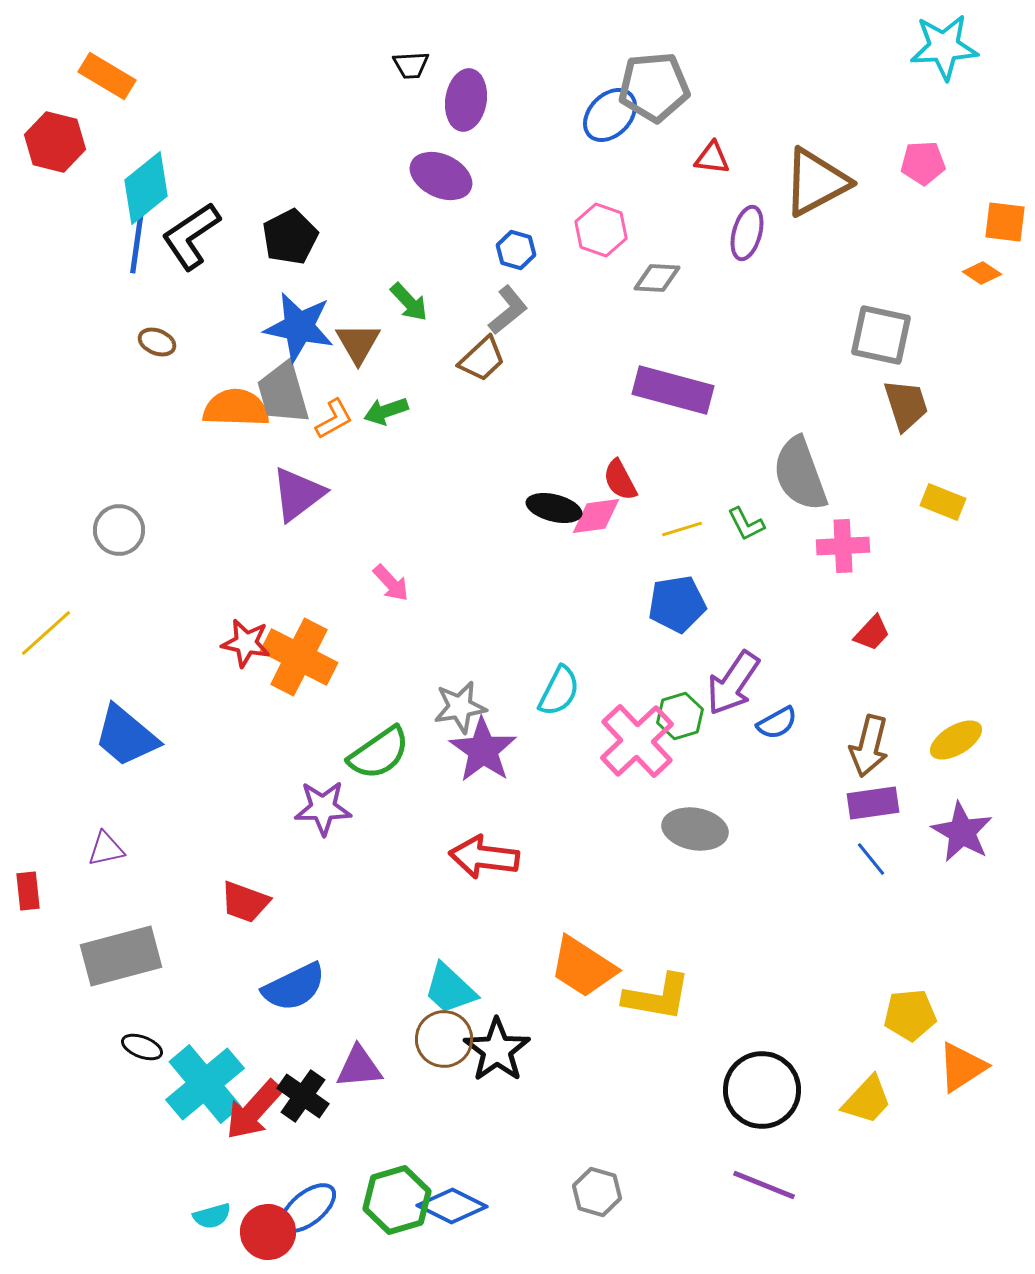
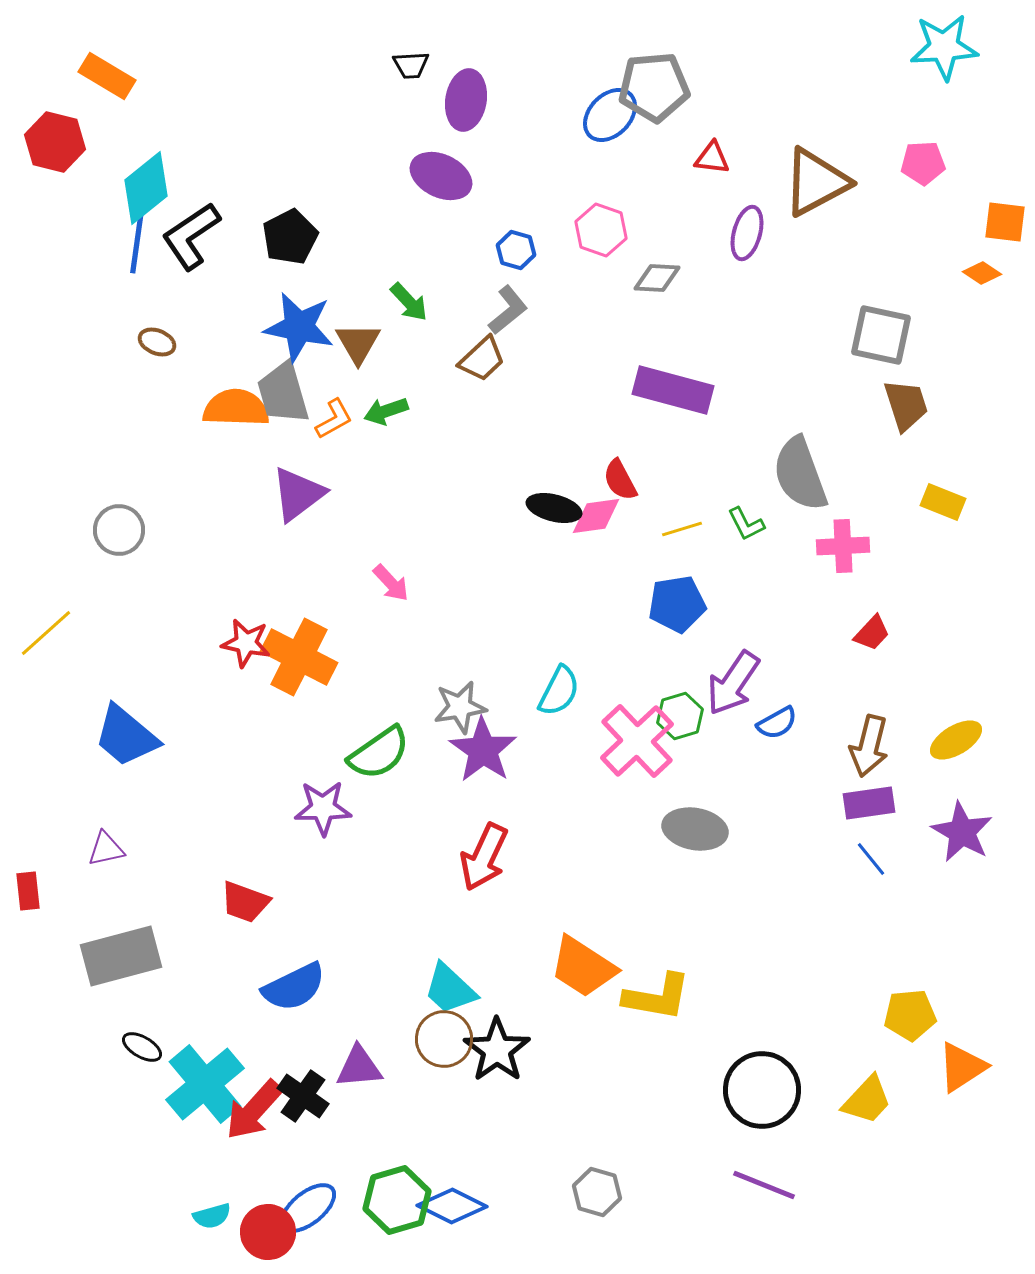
purple rectangle at (873, 803): moved 4 px left
red arrow at (484, 857): rotated 72 degrees counterclockwise
black ellipse at (142, 1047): rotated 9 degrees clockwise
